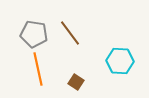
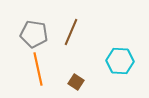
brown line: moved 1 px right, 1 px up; rotated 60 degrees clockwise
